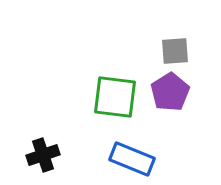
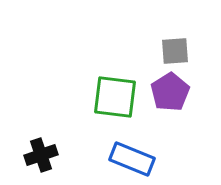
black cross: moved 2 px left
